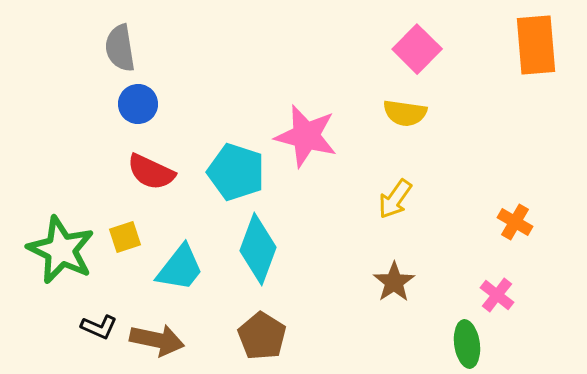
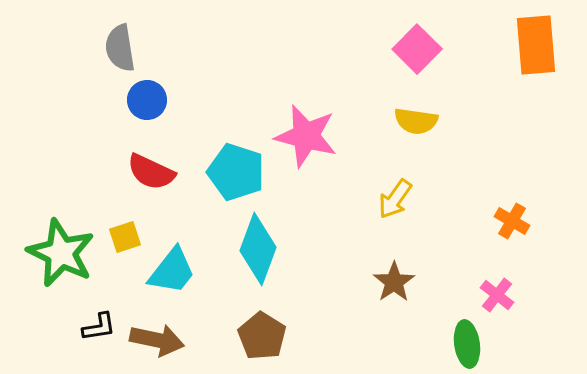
blue circle: moved 9 px right, 4 px up
yellow semicircle: moved 11 px right, 8 px down
orange cross: moved 3 px left, 1 px up
green star: moved 3 px down
cyan trapezoid: moved 8 px left, 3 px down
black L-shape: rotated 33 degrees counterclockwise
